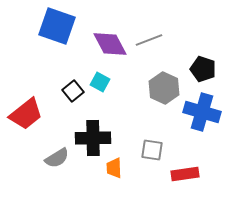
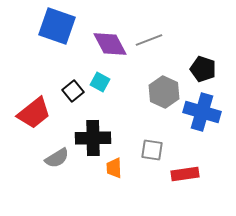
gray hexagon: moved 4 px down
red trapezoid: moved 8 px right, 1 px up
